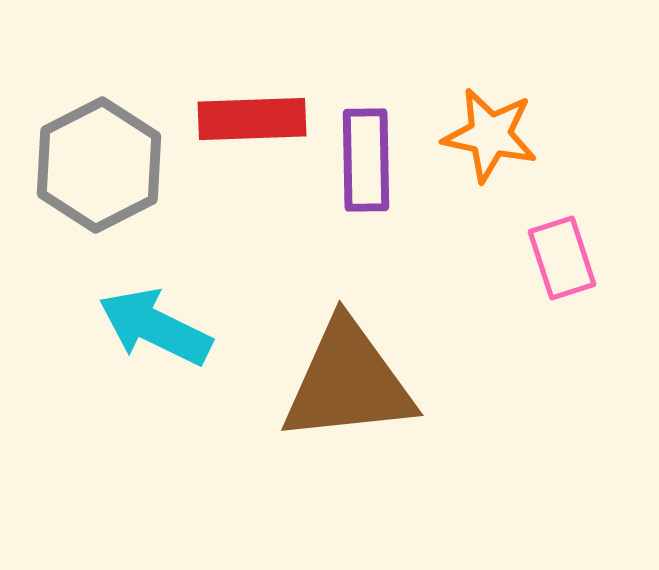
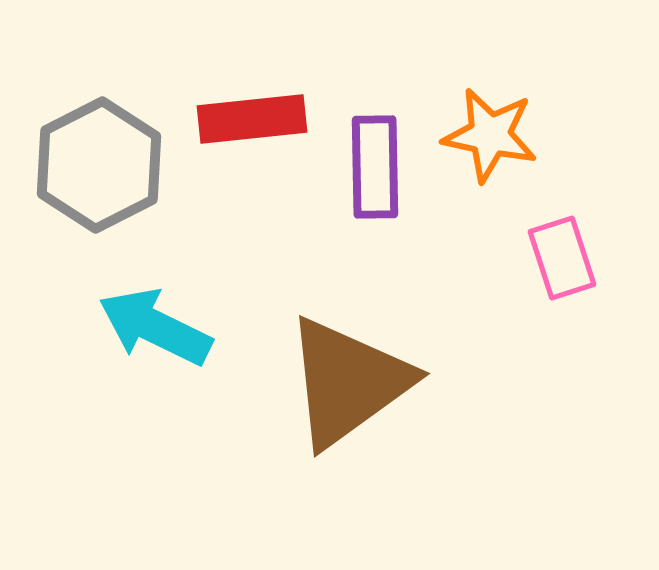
red rectangle: rotated 4 degrees counterclockwise
purple rectangle: moved 9 px right, 7 px down
brown triangle: rotated 30 degrees counterclockwise
